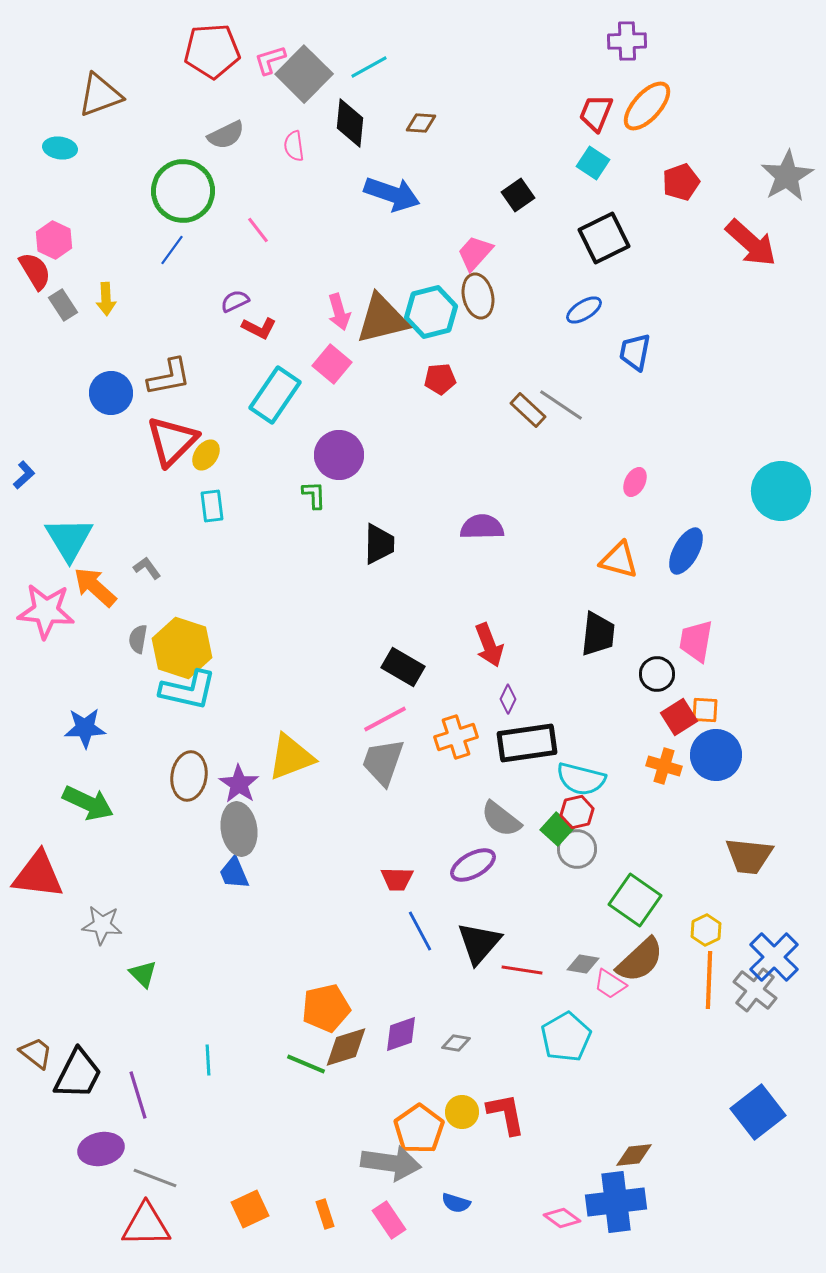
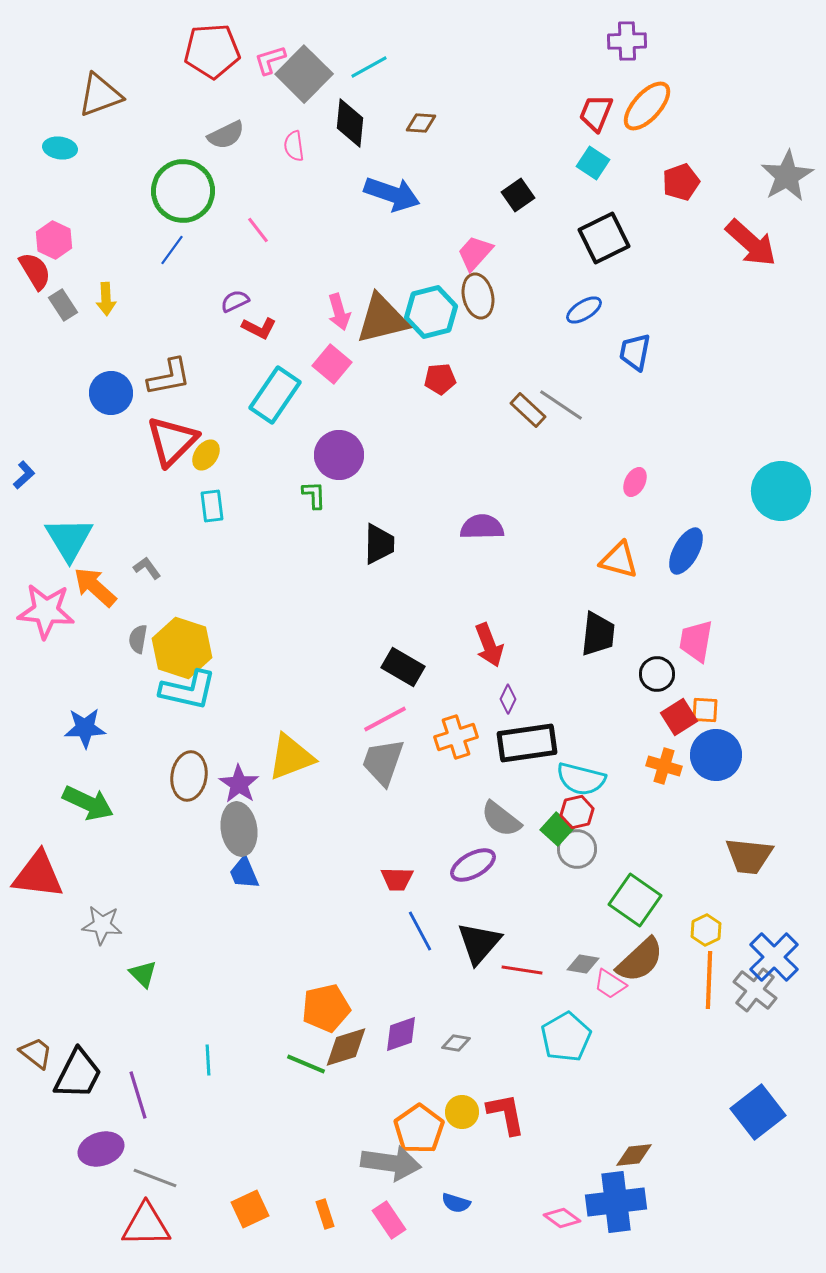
blue trapezoid at (234, 873): moved 10 px right
purple ellipse at (101, 1149): rotated 6 degrees counterclockwise
